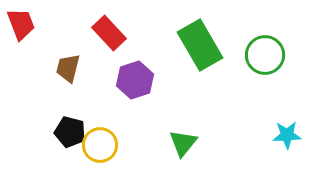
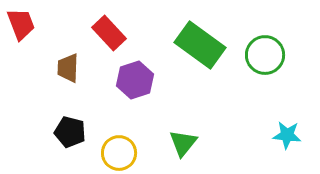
green rectangle: rotated 24 degrees counterclockwise
brown trapezoid: rotated 12 degrees counterclockwise
cyan star: rotated 8 degrees clockwise
yellow circle: moved 19 px right, 8 px down
